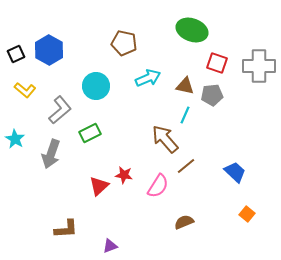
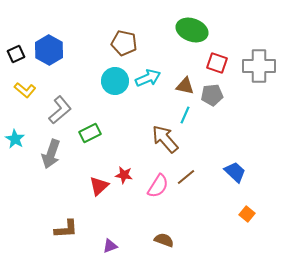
cyan circle: moved 19 px right, 5 px up
brown line: moved 11 px down
brown semicircle: moved 20 px left, 18 px down; rotated 42 degrees clockwise
